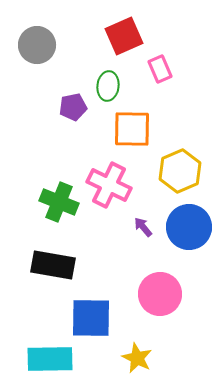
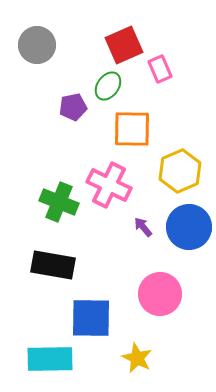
red square: moved 9 px down
green ellipse: rotated 28 degrees clockwise
